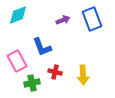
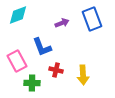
purple arrow: moved 1 px left, 3 px down
red cross: moved 1 px right, 2 px up
green cross: rotated 14 degrees clockwise
